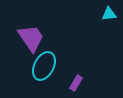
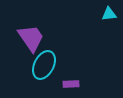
cyan ellipse: moved 1 px up
purple rectangle: moved 5 px left, 1 px down; rotated 56 degrees clockwise
